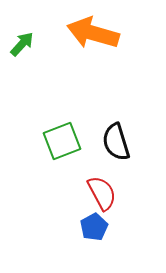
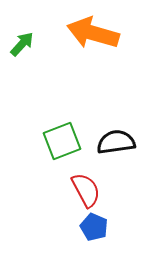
black semicircle: rotated 99 degrees clockwise
red semicircle: moved 16 px left, 3 px up
blue pentagon: rotated 20 degrees counterclockwise
